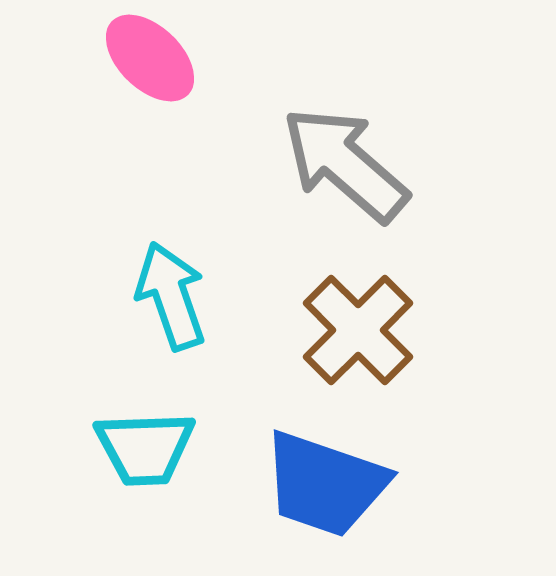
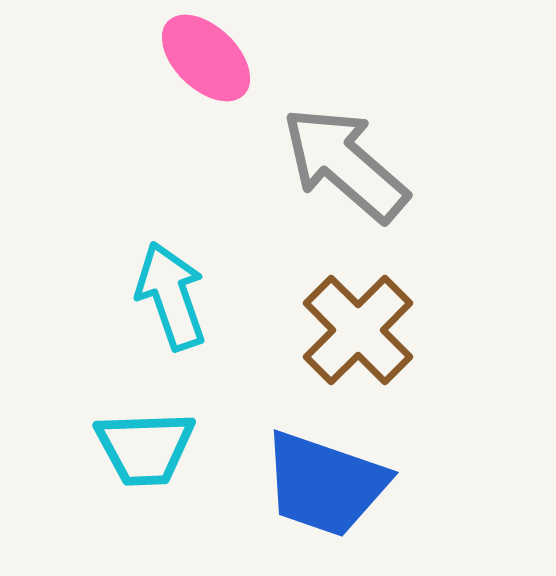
pink ellipse: moved 56 px right
